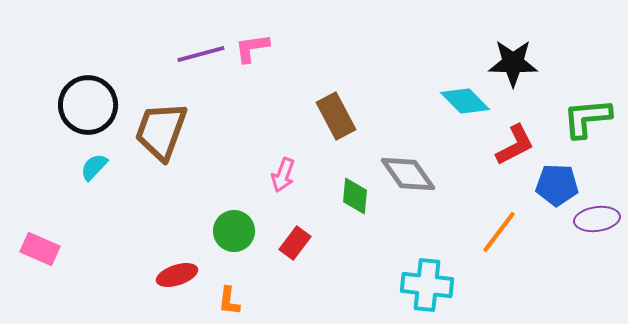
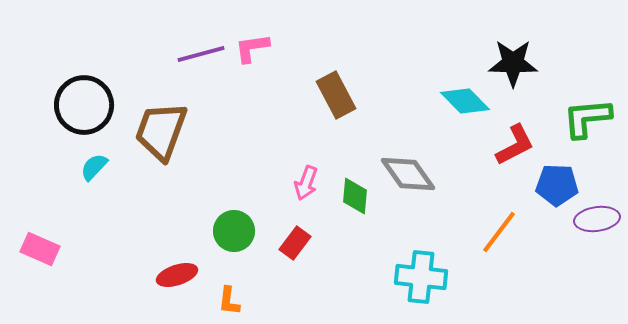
black circle: moved 4 px left
brown rectangle: moved 21 px up
pink arrow: moved 23 px right, 8 px down
cyan cross: moved 6 px left, 8 px up
